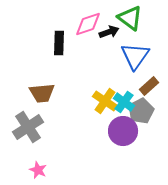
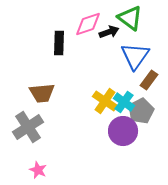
brown rectangle: moved 6 px up; rotated 12 degrees counterclockwise
